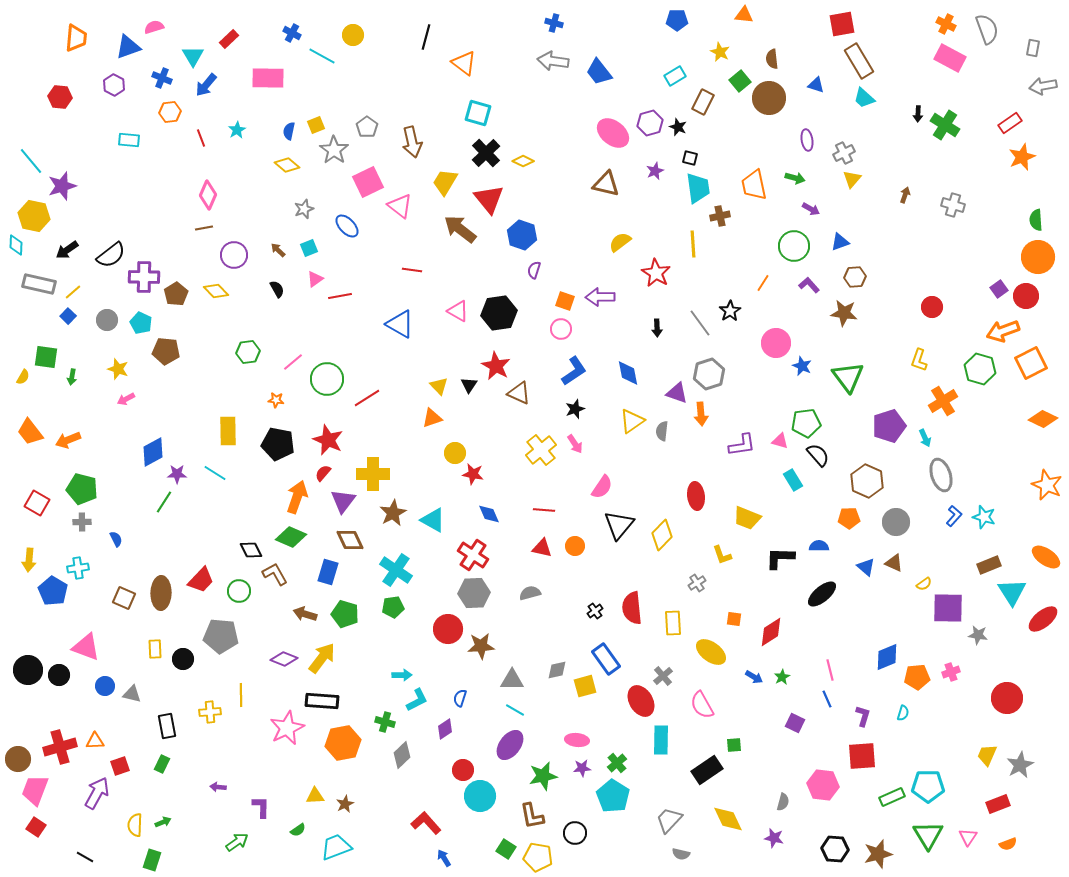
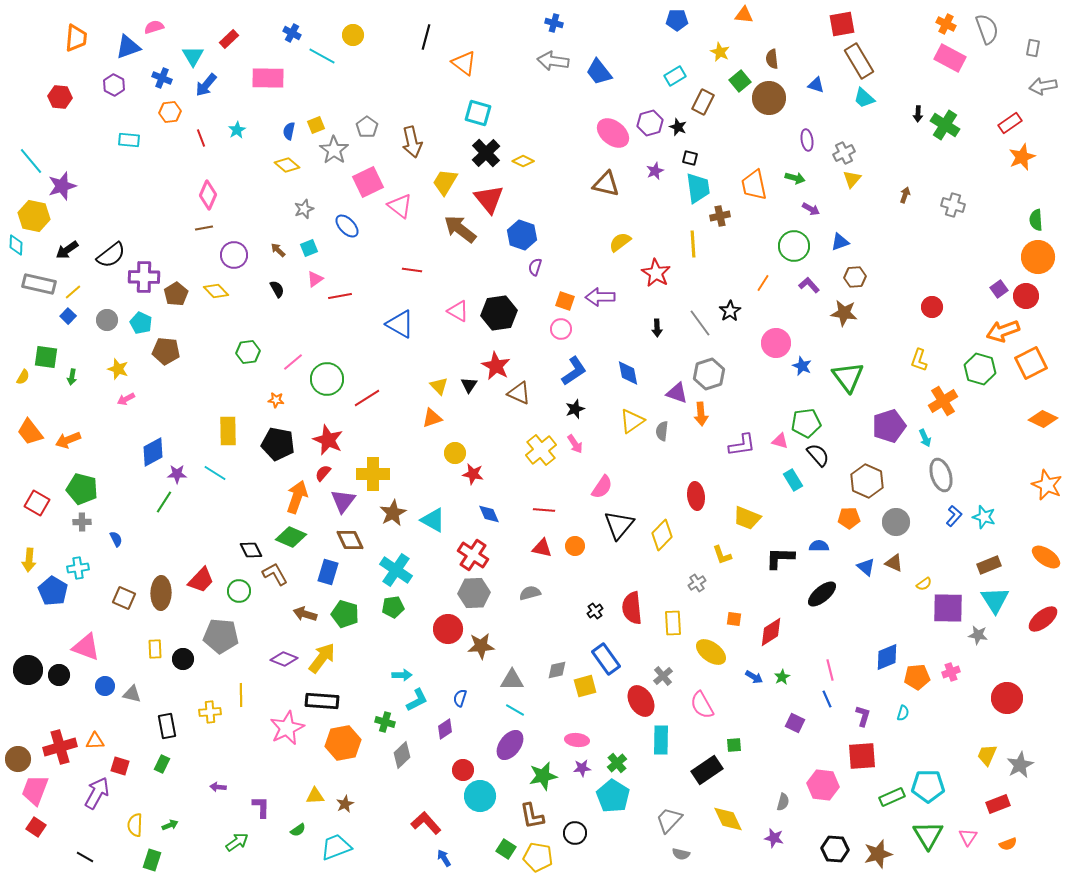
purple semicircle at (534, 270): moved 1 px right, 3 px up
cyan triangle at (1012, 592): moved 17 px left, 8 px down
red square at (120, 766): rotated 36 degrees clockwise
green arrow at (163, 822): moved 7 px right, 3 px down
